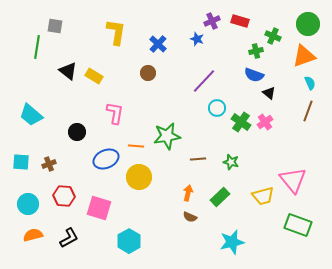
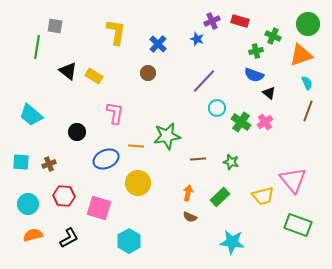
orange triangle at (304, 56): moved 3 px left, 1 px up
cyan semicircle at (310, 83): moved 3 px left
yellow circle at (139, 177): moved 1 px left, 6 px down
cyan star at (232, 242): rotated 20 degrees clockwise
